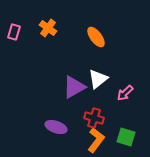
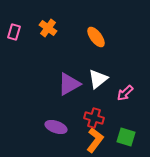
purple triangle: moved 5 px left, 3 px up
orange L-shape: moved 1 px left
